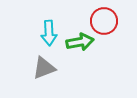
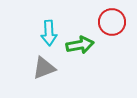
red circle: moved 8 px right, 1 px down
green arrow: moved 3 px down
